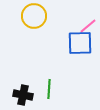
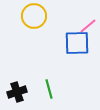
blue square: moved 3 px left
green line: rotated 18 degrees counterclockwise
black cross: moved 6 px left, 3 px up; rotated 30 degrees counterclockwise
